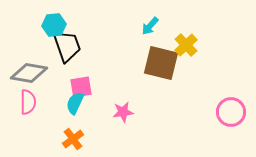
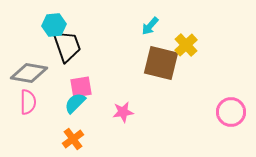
cyan semicircle: rotated 20 degrees clockwise
